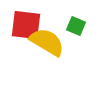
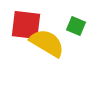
yellow semicircle: moved 1 px down
